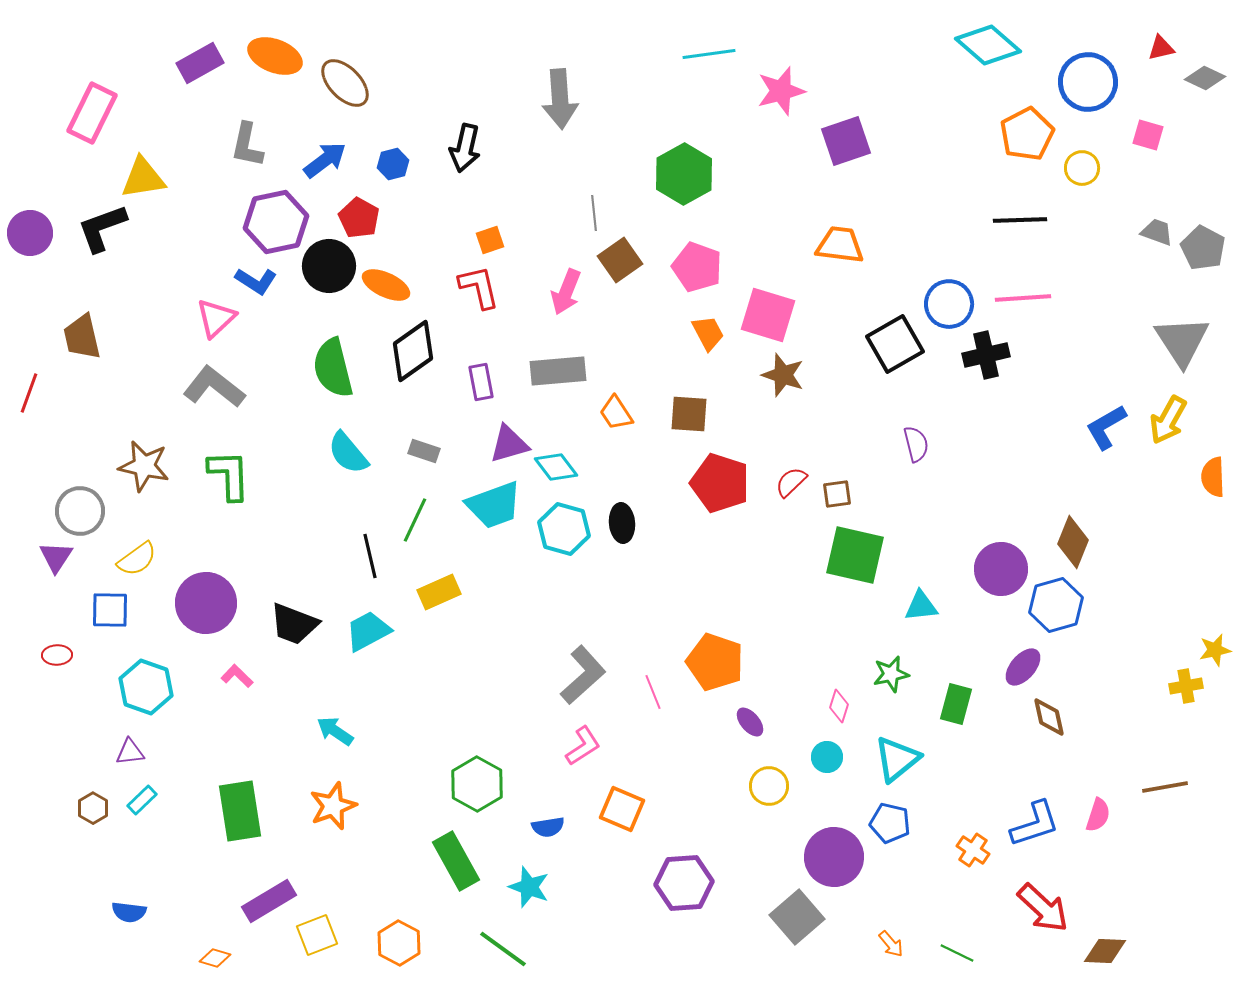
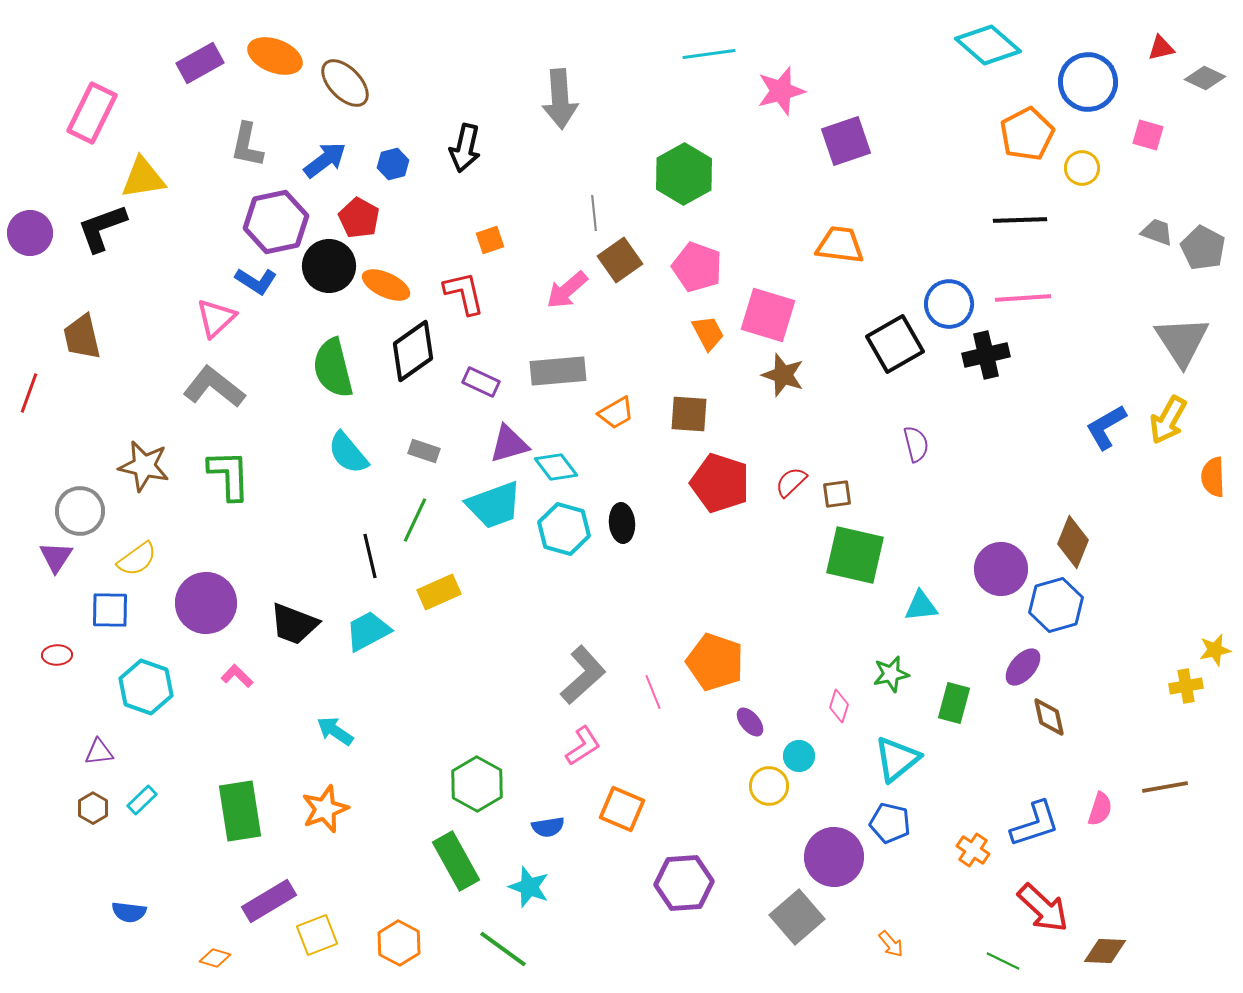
red L-shape at (479, 287): moved 15 px left, 6 px down
pink arrow at (566, 292): moved 1 px right, 2 px up; rotated 27 degrees clockwise
purple rectangle at (481, 382): rotated 54 degrees counterclockwise
orange trapezoid at (616, 413): rotated 87 degrees counterclockwise
green rectangle at (956, 704): moved 2 px left, 1 px up
purple triangle at (130, 752): moved 31 px left
cyan circle at (827, 757): moved 28 px left, 1 px up
orange star at (333, 806): moved 8 px left, 3 px down
pink semicircle at (1098, 815): moved 2 px right, 6 px up
green line at (957, 953): moved 46 px right, 8 px down
